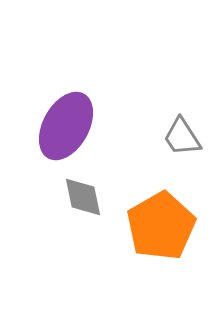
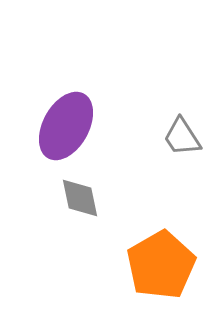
gray diamond: moved 3 px left, 1 px down
orange pentagon: moved 39 px down
